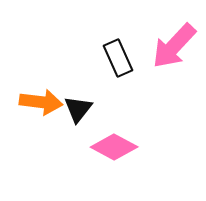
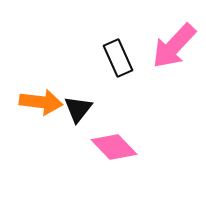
pink diamond: rotated 18 degrees clockwise
